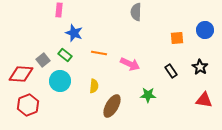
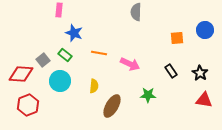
black star: moved 6 px down
